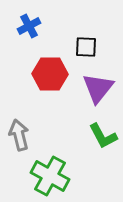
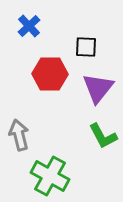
blue cross: rotated 15 degrees counterclockwise
